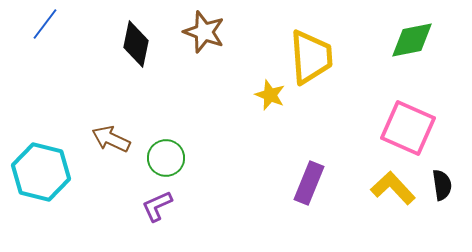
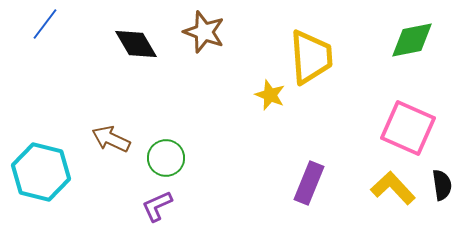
black diamond: rotated 42 degrees counterclockwise
